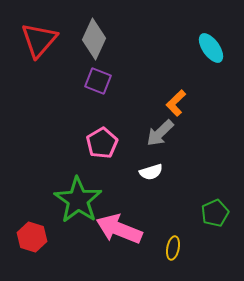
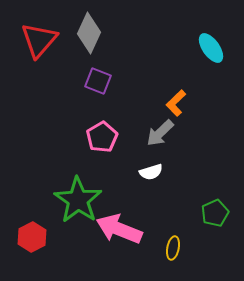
gray diamond: moved 5 px left, 6 px up
pink pentagon: moved 6 px up
red hexagon: rotated 16 degrees clockwise
